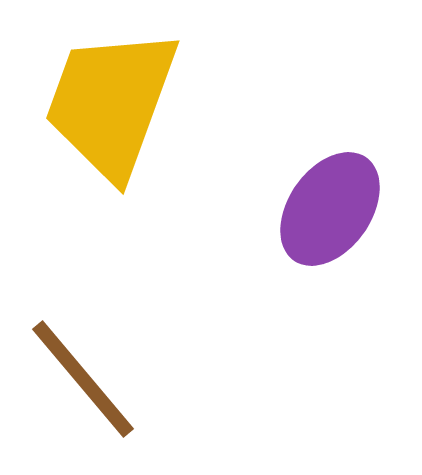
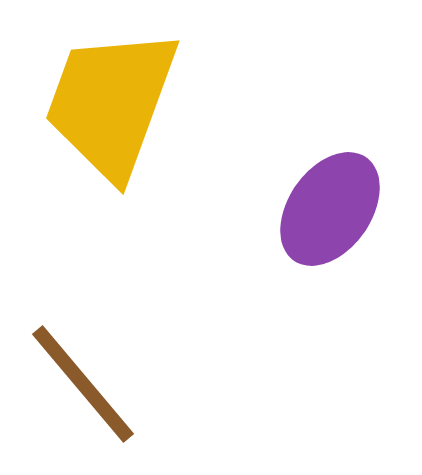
brown line: moved 5 px down
